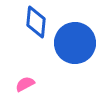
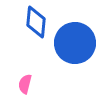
pink semicircle: rotated 48 degrees counterclockwise
